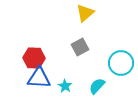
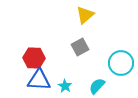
yellow triangle: moved 2 px down
blue triangle: moved 2 px down
